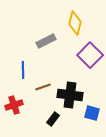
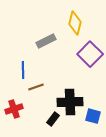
purple square: moved 1 px up
brown line: moved 7 px left
black cross: moved 7 px down; rotated 10 degrees counterclockwise
red cross: moved 4 px down
blue square: moved 1 px right, 3 px down
